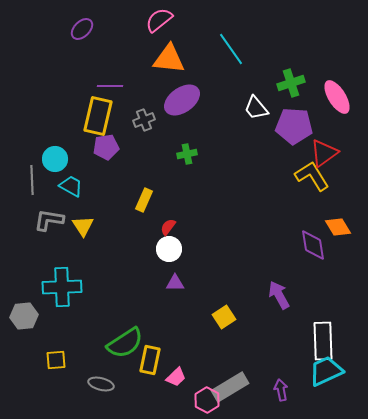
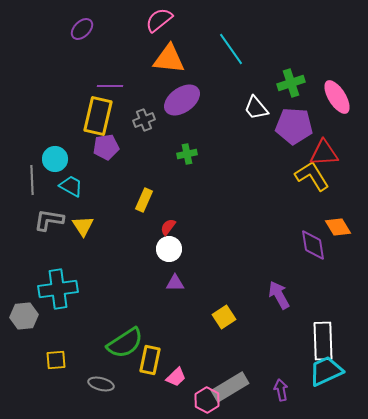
red triangle at (324, 153): rotated 32 degrees clockwise
cyan cross at (62, 287): moved 4 px left, 2 px down; rotated 6 degrees counterclockwise
